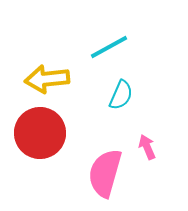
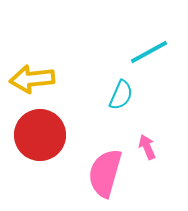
cyan line: moved 40 px right, 5 px down
yellow arrow: moved 15 px left
red circle: moved 2 px down
